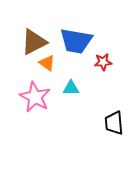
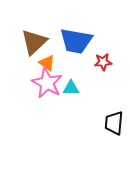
brown triangle: rotated 16 degrees counterclockwise
pink star: moved 12 px right, 14 px up
black trapezoid: rotated 10 degrees clockwise
